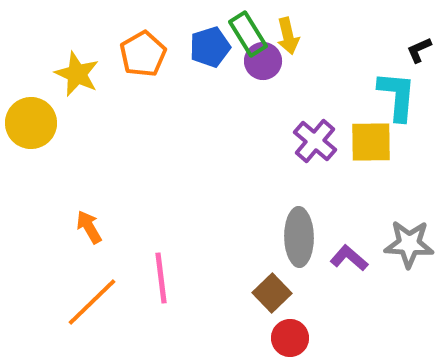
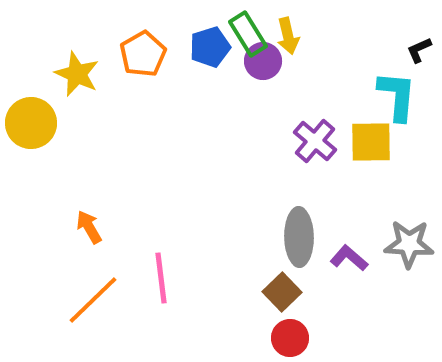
brown square: moved 10 px right, 1 px up
orange line: moved 1 px right, 2 px up
